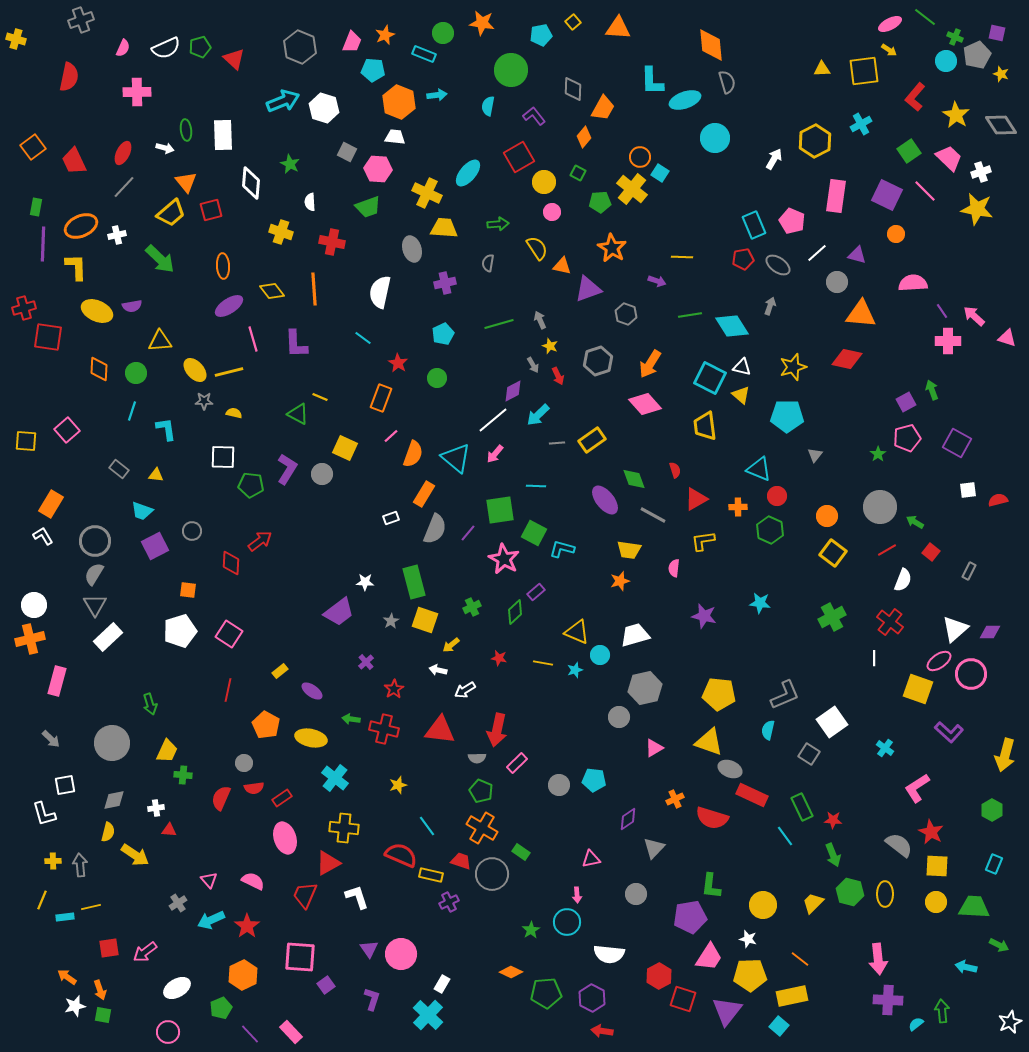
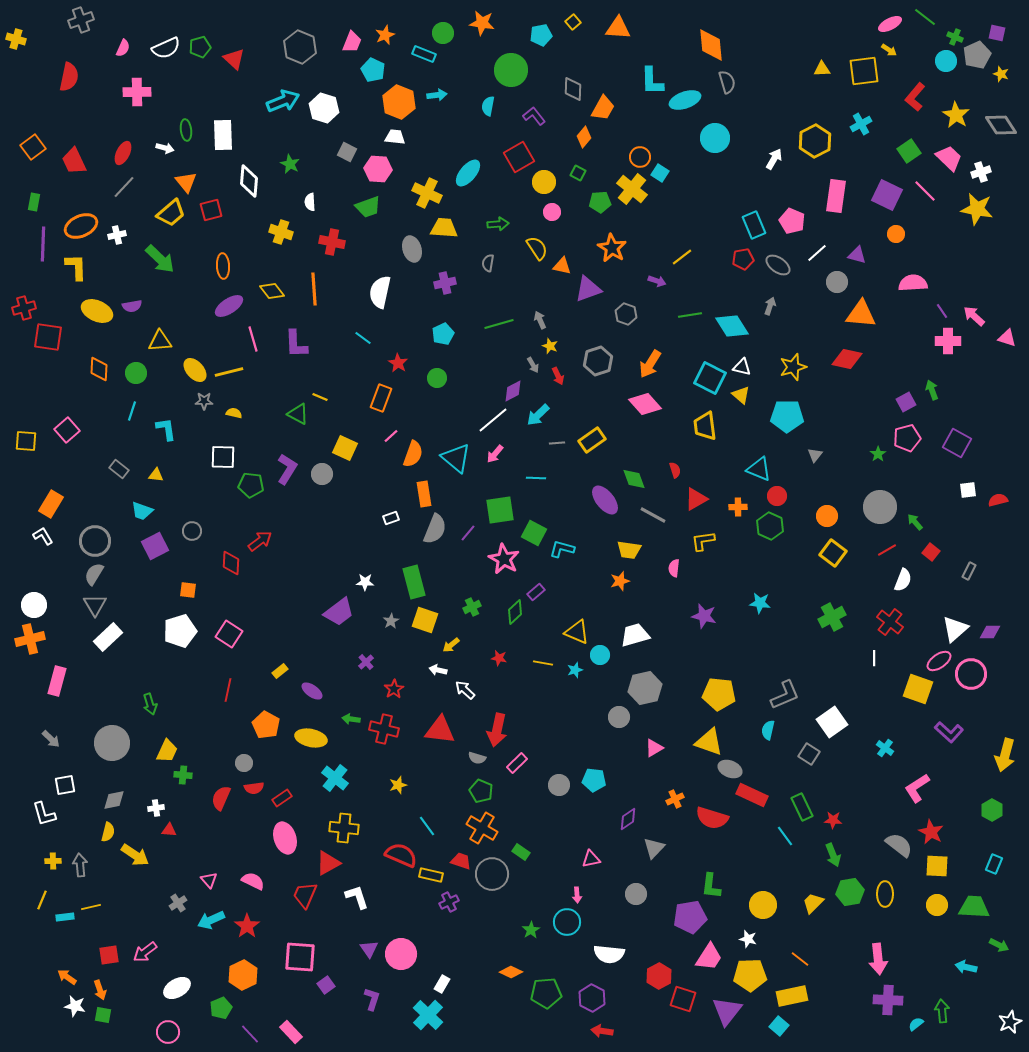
cyan pentagon at (373, 70): rotated 20 degrees clockwise
white diamond at (251, 183): moved 2 px left, 2 px up
green rectangle at (36, 207): moved 2 px left, 5 px up
yellow line at (682, 257): rotated 40 degrees counterclockwise
cyan line at (536, 486): moved 8 px up
orange rectangle at (424, 494): rotated 40 degrees counterclockwise
green arrow at (915, 522): rotated 18 degrees clockwise
green hexagon at (770, 530): moved 4 px up
white arrow at (465, 690): rotated 75 degrees clockwise
gray semicircle at (477, 758): rotated 18 degrees clockwise
green hexagon at (850, 892): rotated 24 degrees counterclockwise
yellow circle at (936, 902): moved 1 px right, 3 px down
red square at (109, 948): moved 7 px down
white star at (75, 1006): rotated 25 degrees clockwise
